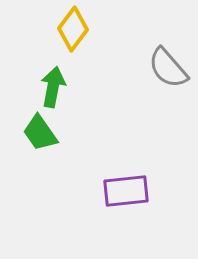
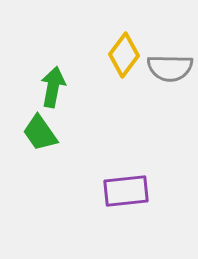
yellow diamond: moved 51 px right, 26 px down
gray semicircle: moved 2 px right; rotated 48 degrees counterclockwise
